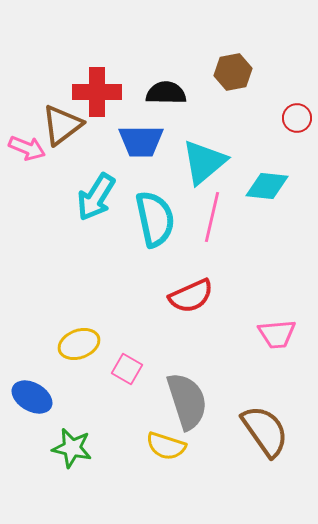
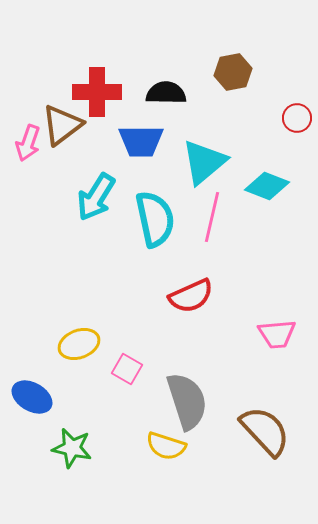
pink arrow: moved 1 px right, 5 px up; rotated 87 degrees clockwise
cyan diamond: rotated 15 degrees clockwise
brown semicircle: rotated 8 degrees counterclockwise
